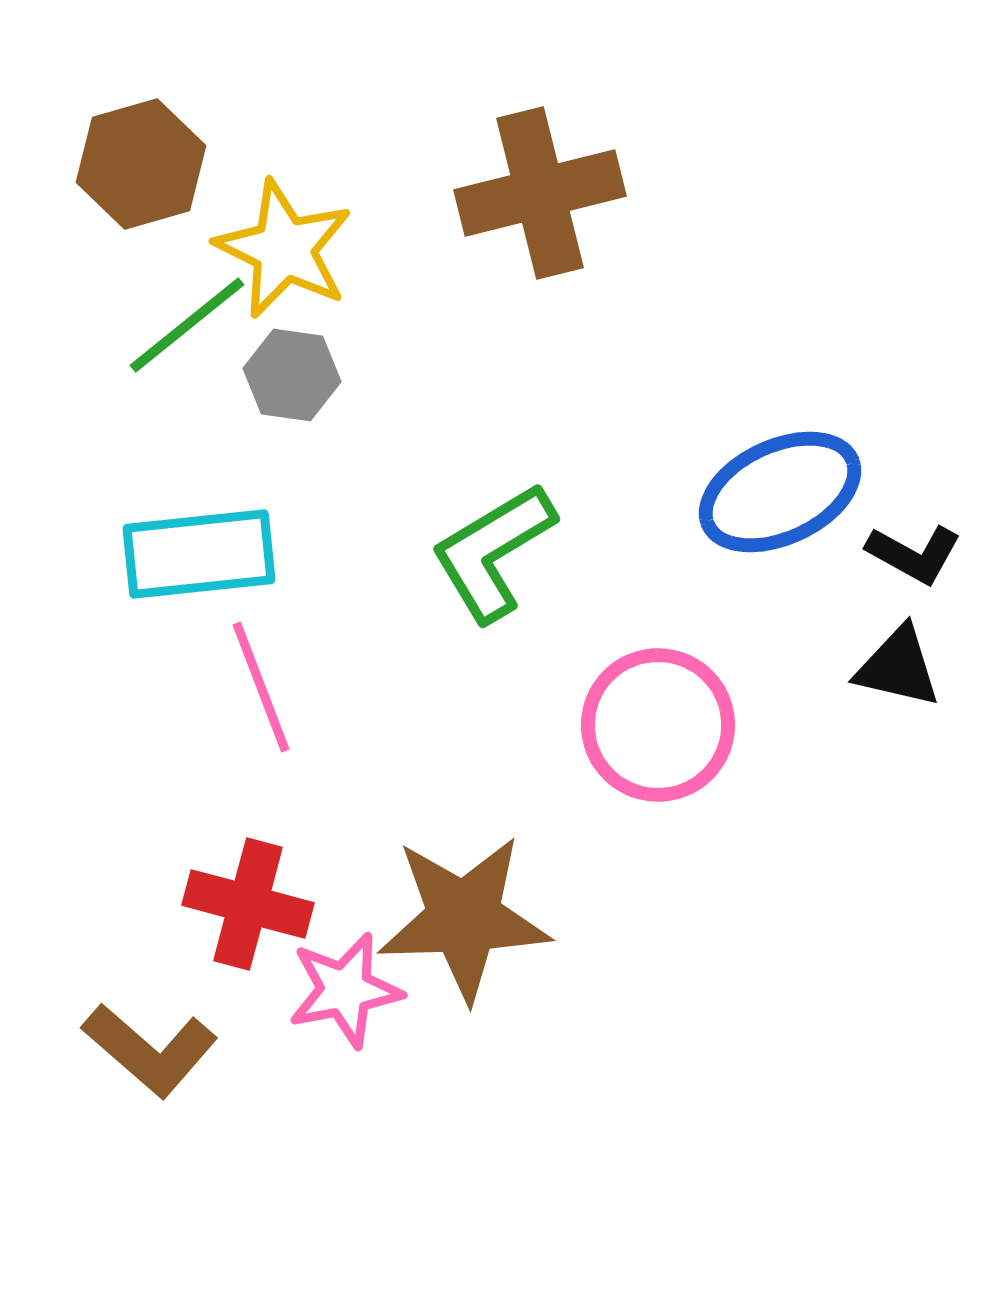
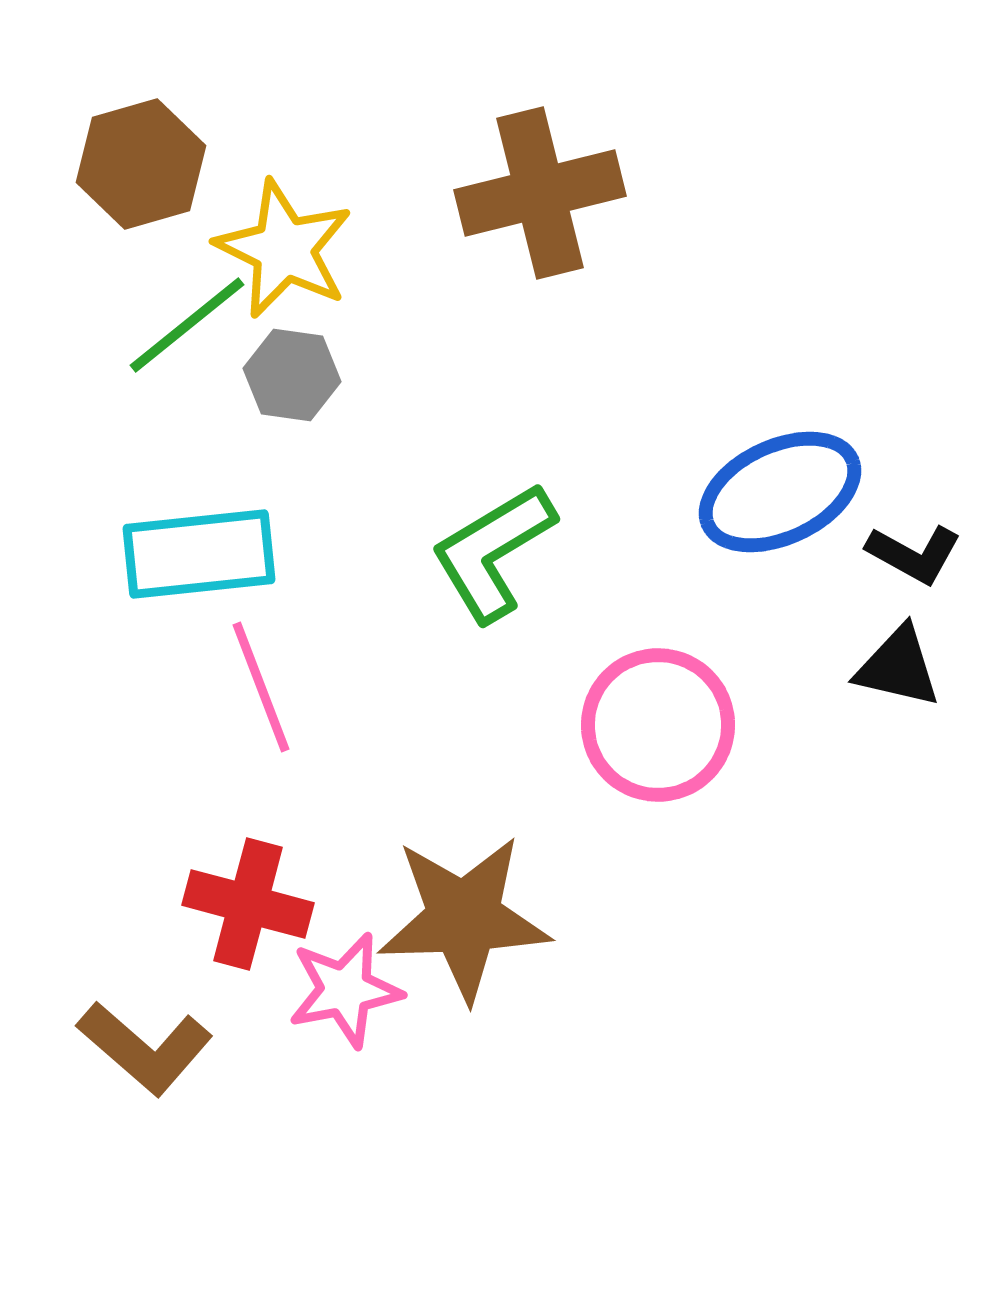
brown L-shape: moved 5 px left, 2 px up
